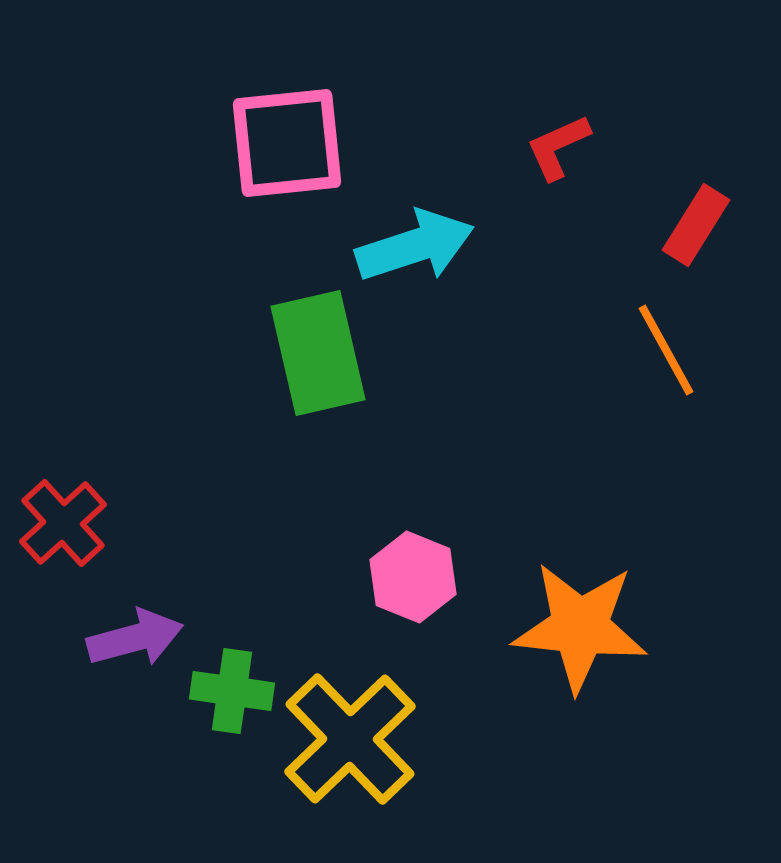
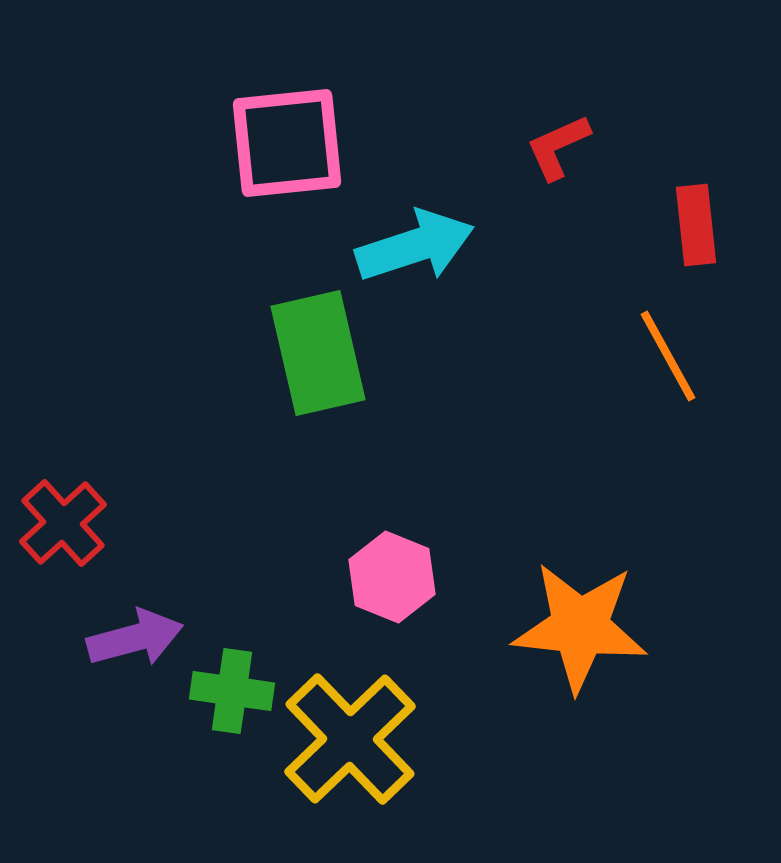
red rectangle: rotated 38 degrees counterclockwise
orange line: moved 2 px right, 6 px down
pink hexagon: moved 21 px left
